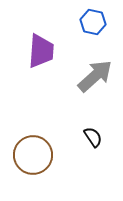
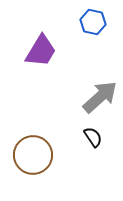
purple trapezoid: rotated 27 degrees clockwise
gray arrow: moved 5 px right, 21 px down
